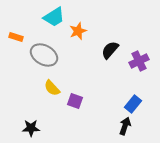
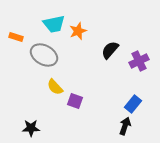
cyan trapezoid: moved 7 px down; rotated 20 degrees clockwise
yellow semicircle: moved 3 px right, 1 px up
